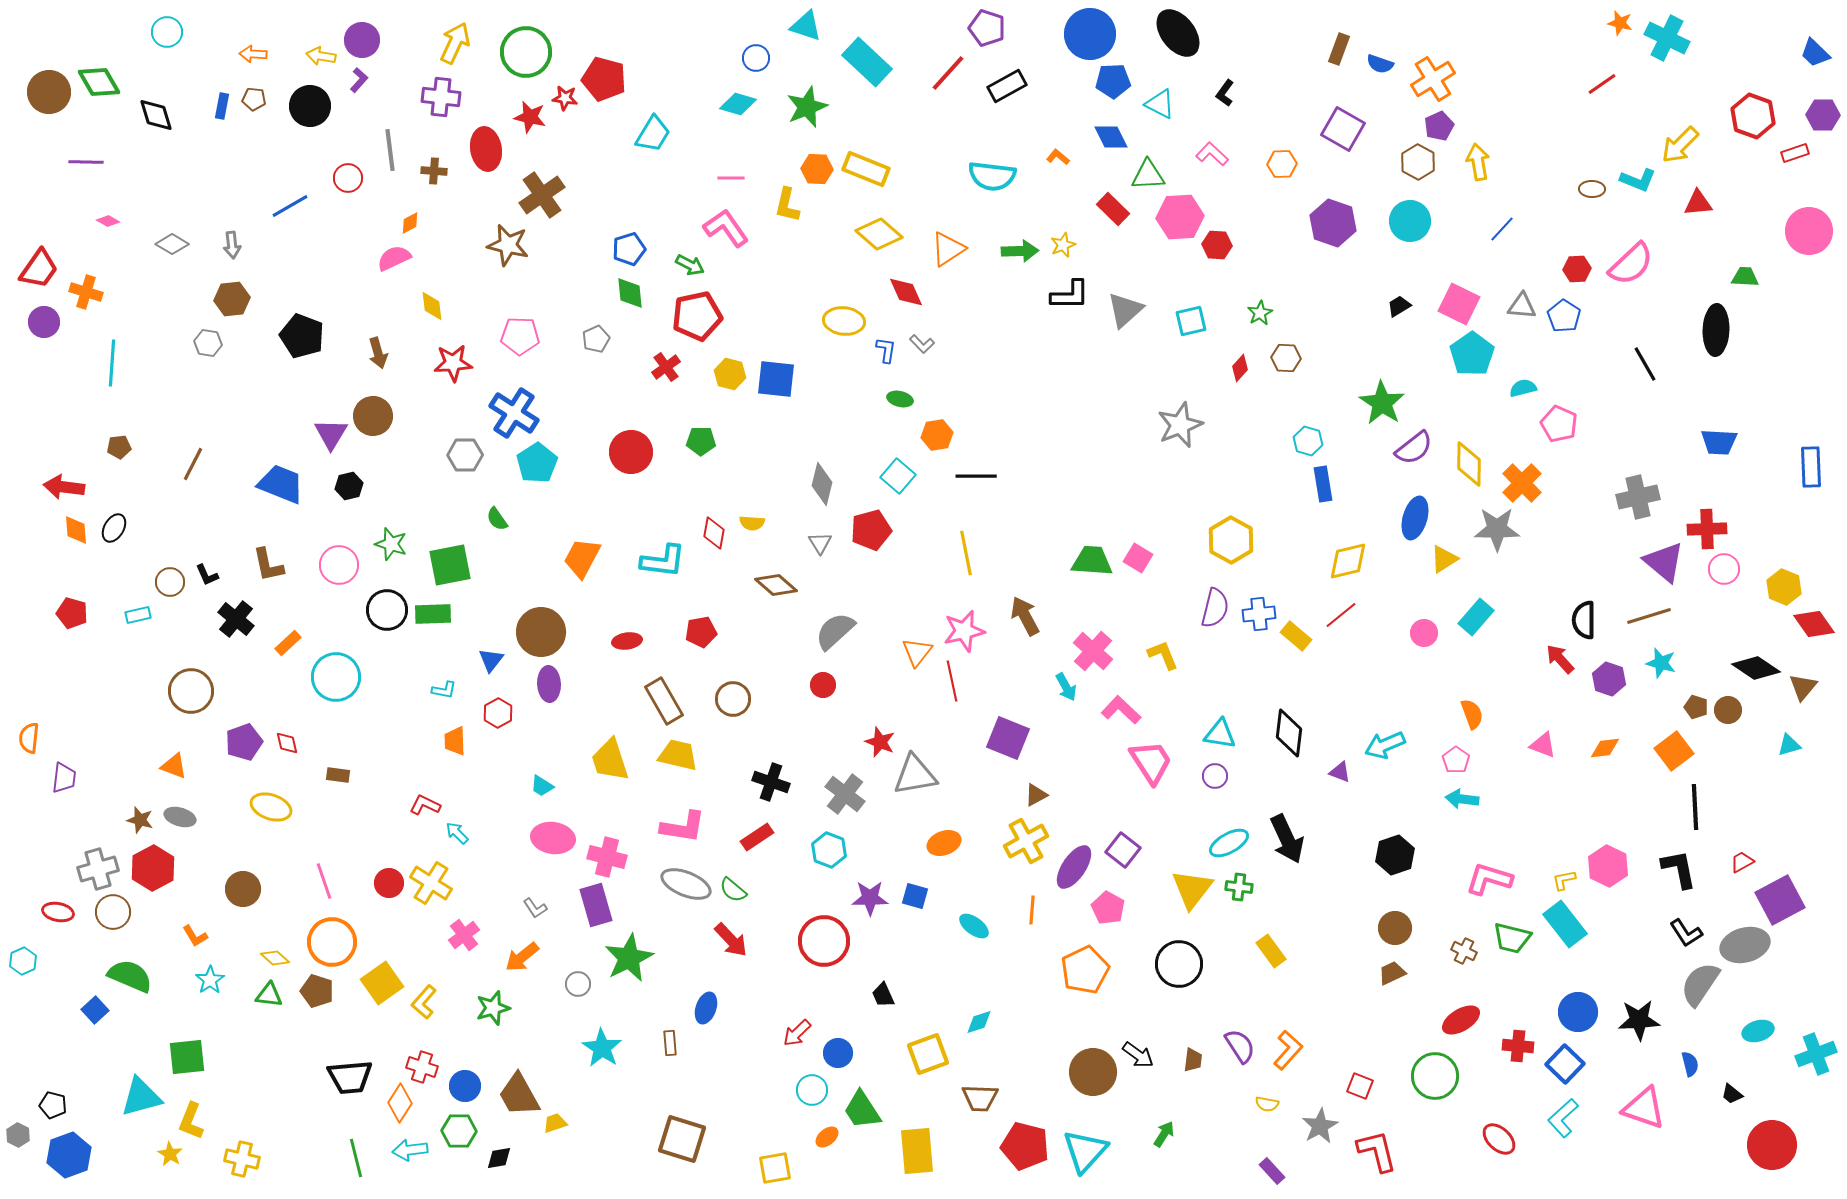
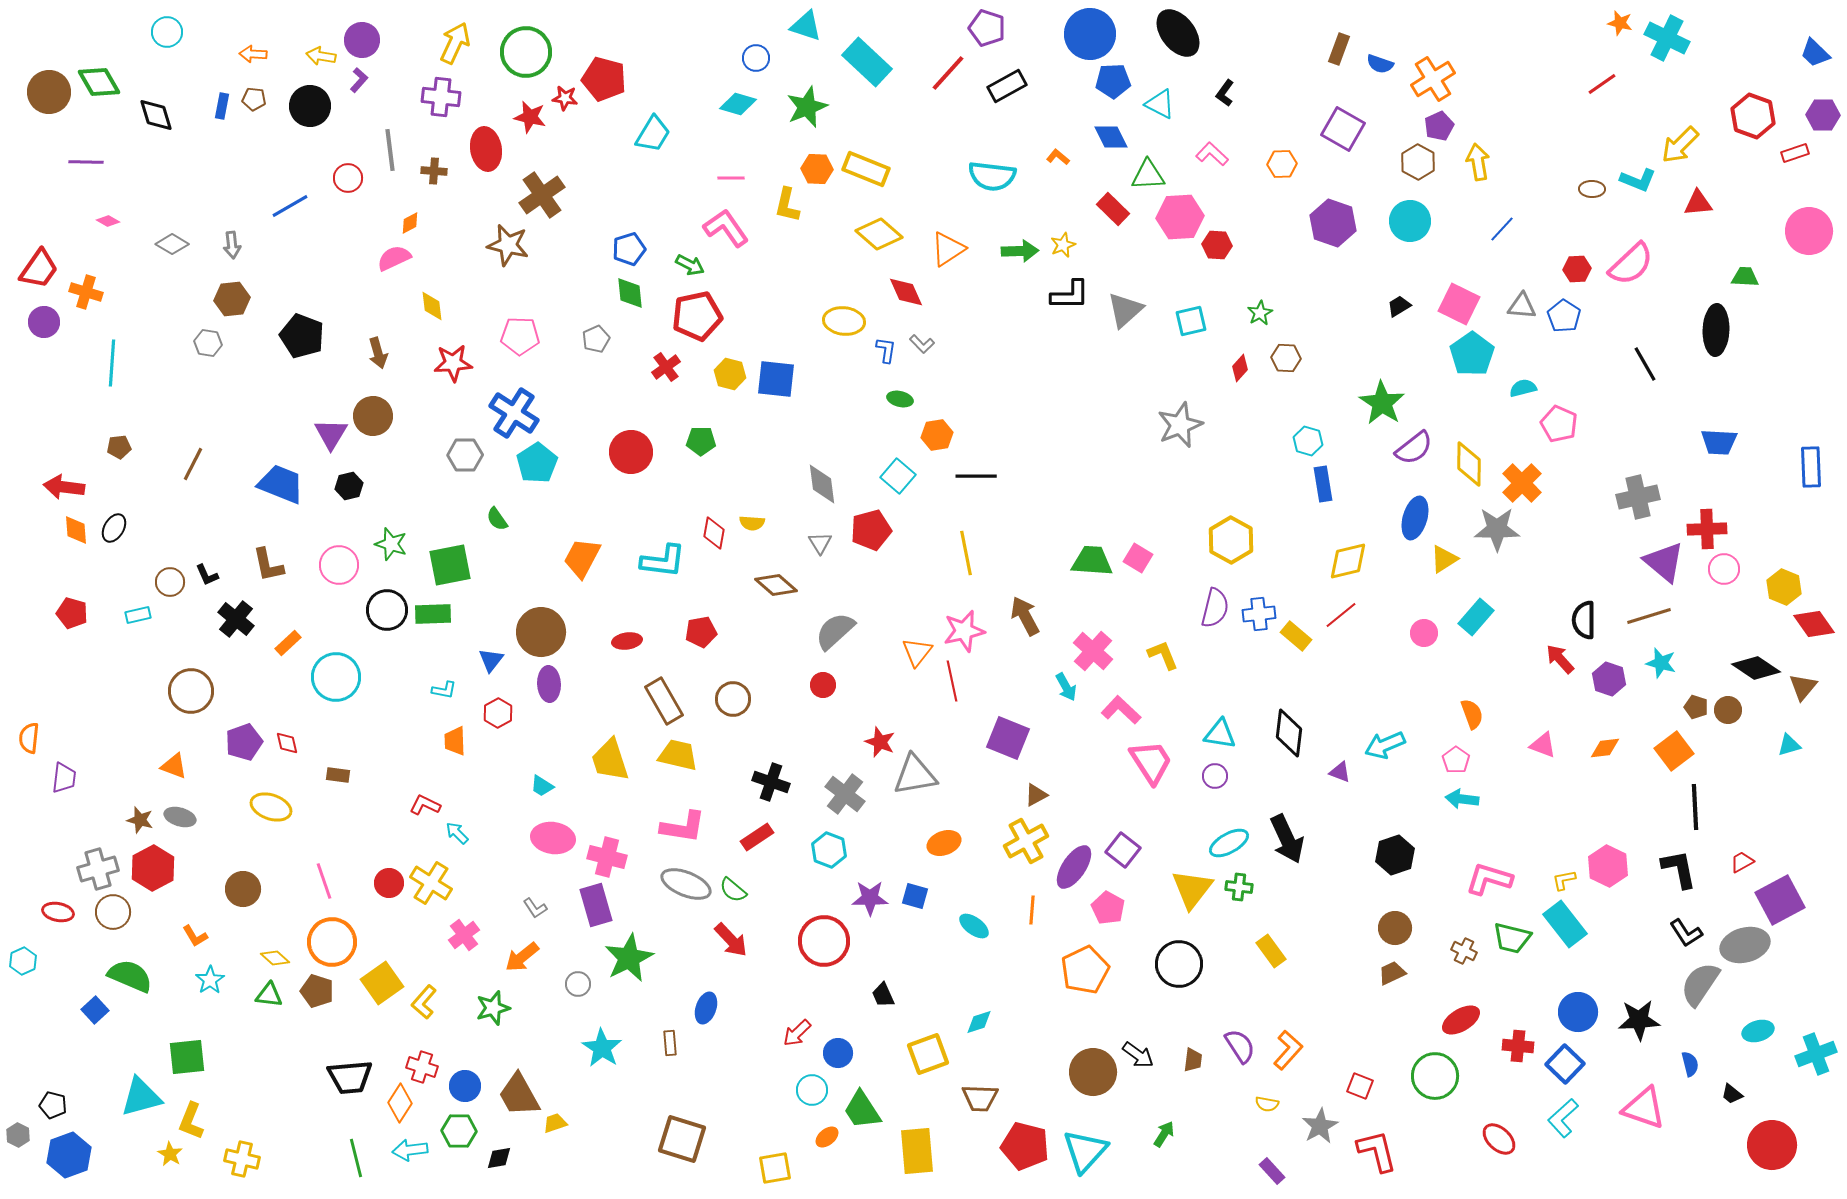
gray diamond at (822, 484): rotated 21 degrees counterclockwise
